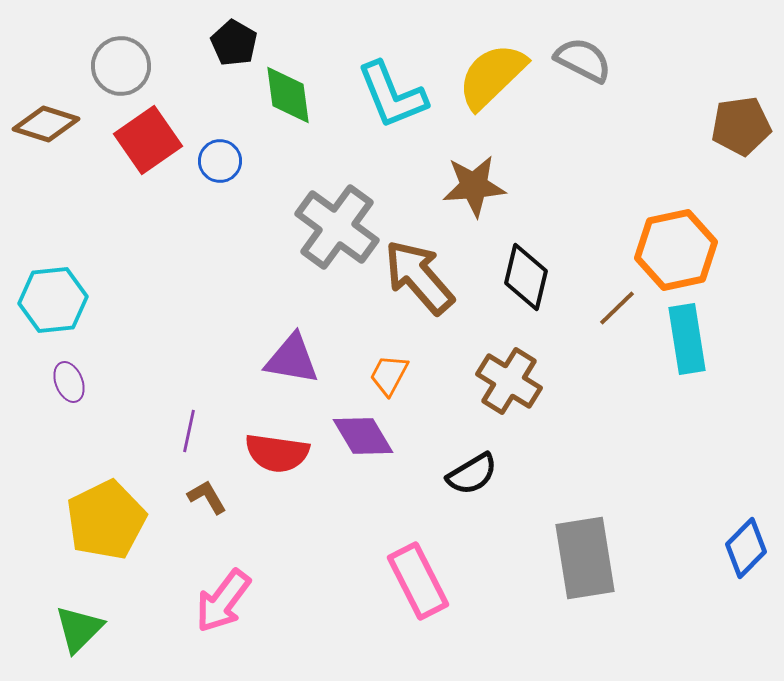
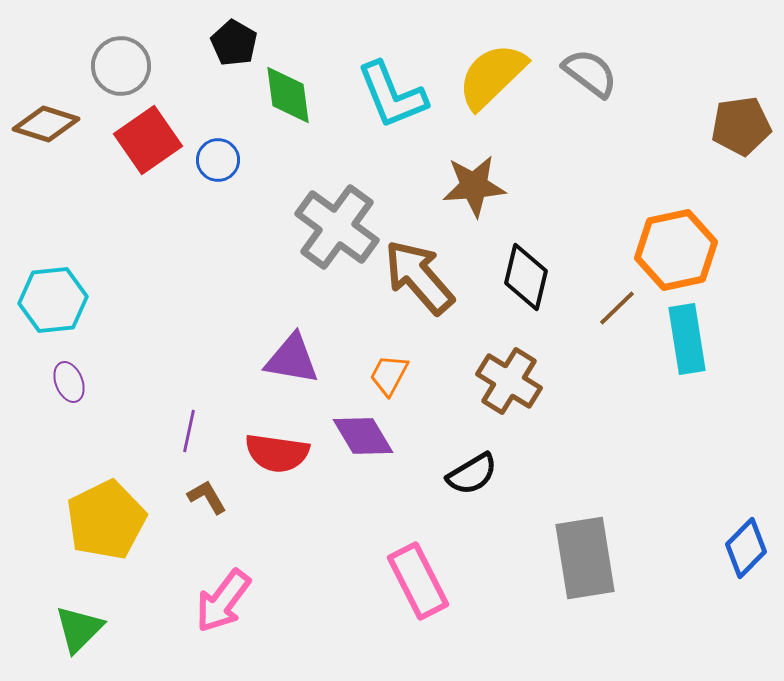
gray semicircle: moved 7 px right, 13 px down; rotated 10 degrees clockwise
blue circle: moved 2 px left, 1 px up
